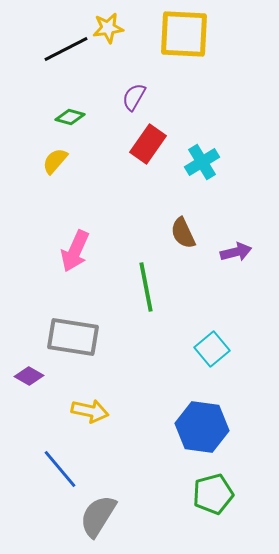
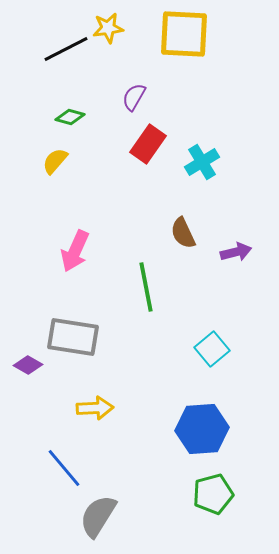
purple diamond: moved 1 px left, 11 px up
yellow arrow: moved 5 px right, 3 px up; rotated 15 degrees counterclockwise
blue hexagon: moved 2 px down; rotated 12 degrees counterclockwise
blue line: moved 4 px right, 1 px up
